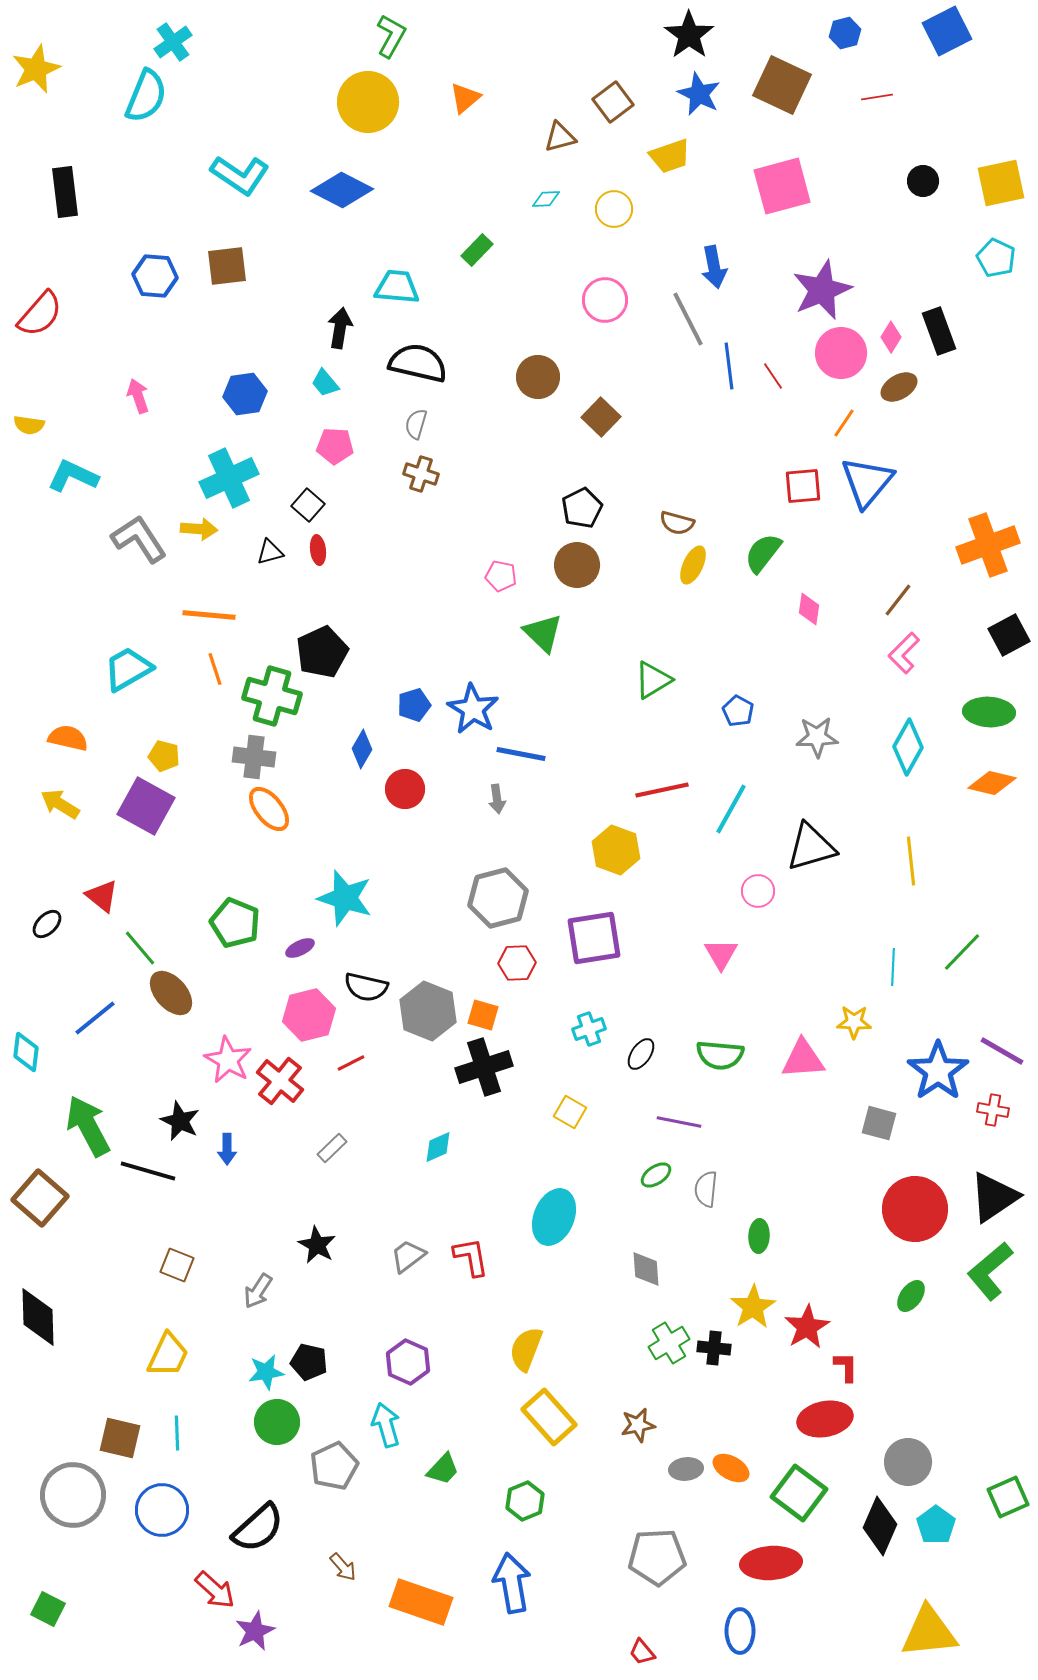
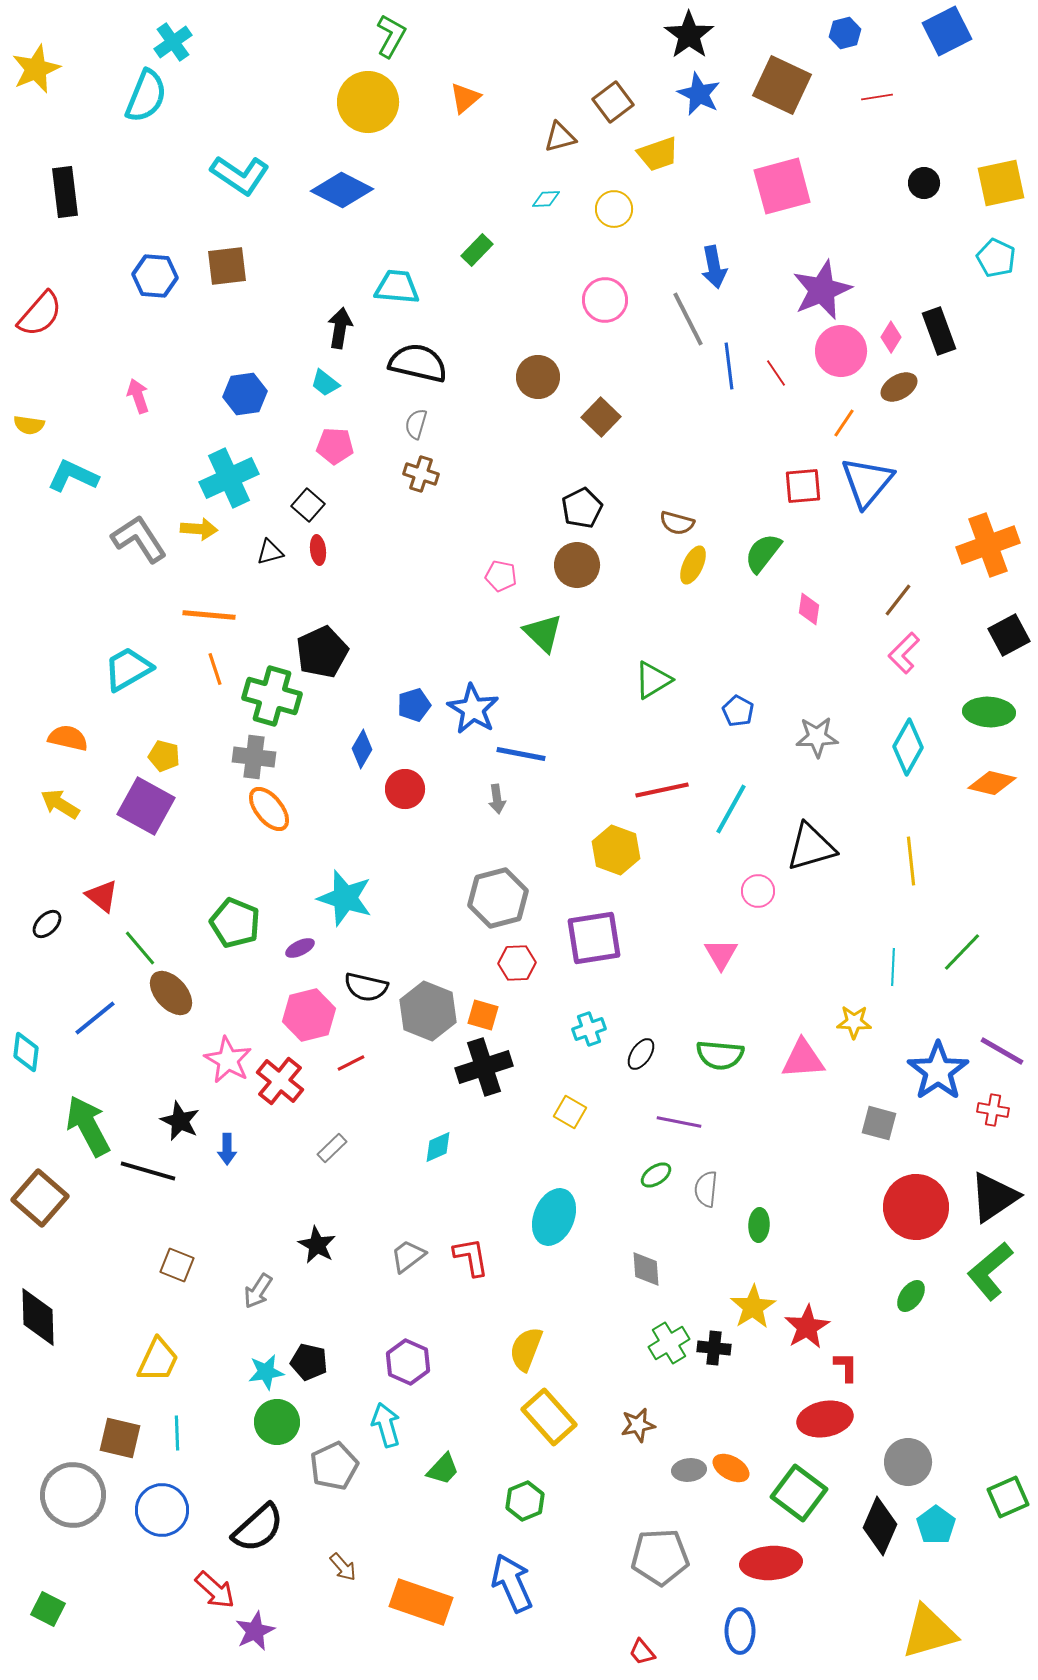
yellow trapezoid at (670, 156): moved 12 px left, 2 px up
black circle at (923, 181): moved 1 px right, 2 px down
pink circle at (841, 353): moved 2 px up
red line at (773, 376): moved 3 px right, 3 px up
cyan trapezoid at (325, 383): rotated 12 degrees counterclockwise
red circle at (915, 1209): moved 1 px right, 2 px up
green ellipse at (759, 1236): moved 11 px up
yellow trapezoid at (168, 1355): moved 10 px left, 5 px down
gray ellipse at (686, 1469): moved 3 px right, 1 px down
gray pentagon at (657, 1557): moved 3 px right
blue arrow at (512, 1583): rotated 14 degrees counterclockwise
yellow triangle at (929, 1632): rotated 10 degrees counterclockwise
